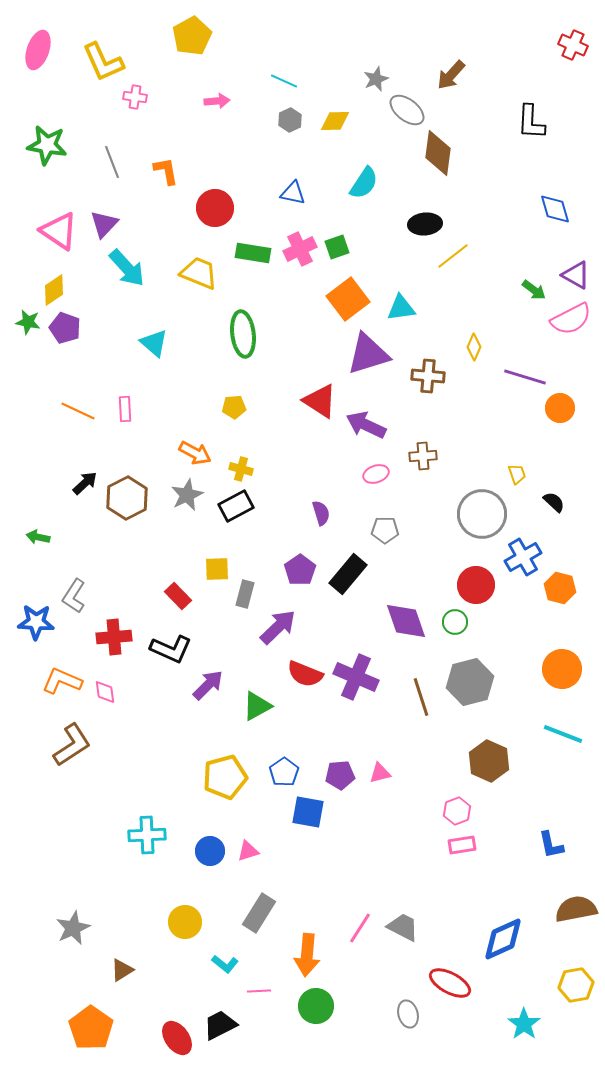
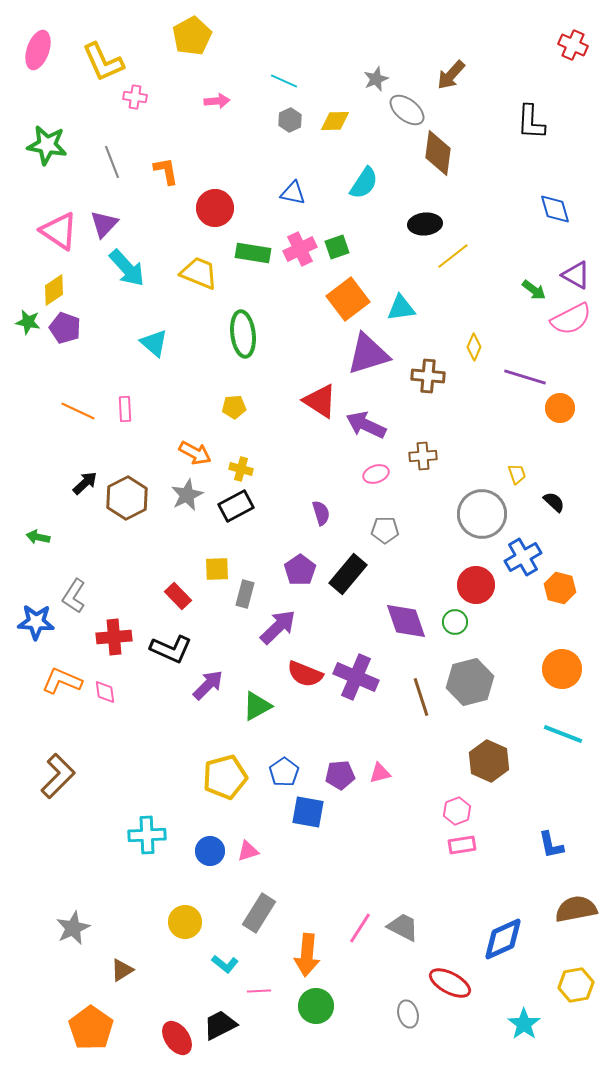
brown L-shape at (72, 745): moved 14 px left, 31 px down; rotated 12 degrees counterclockwise
